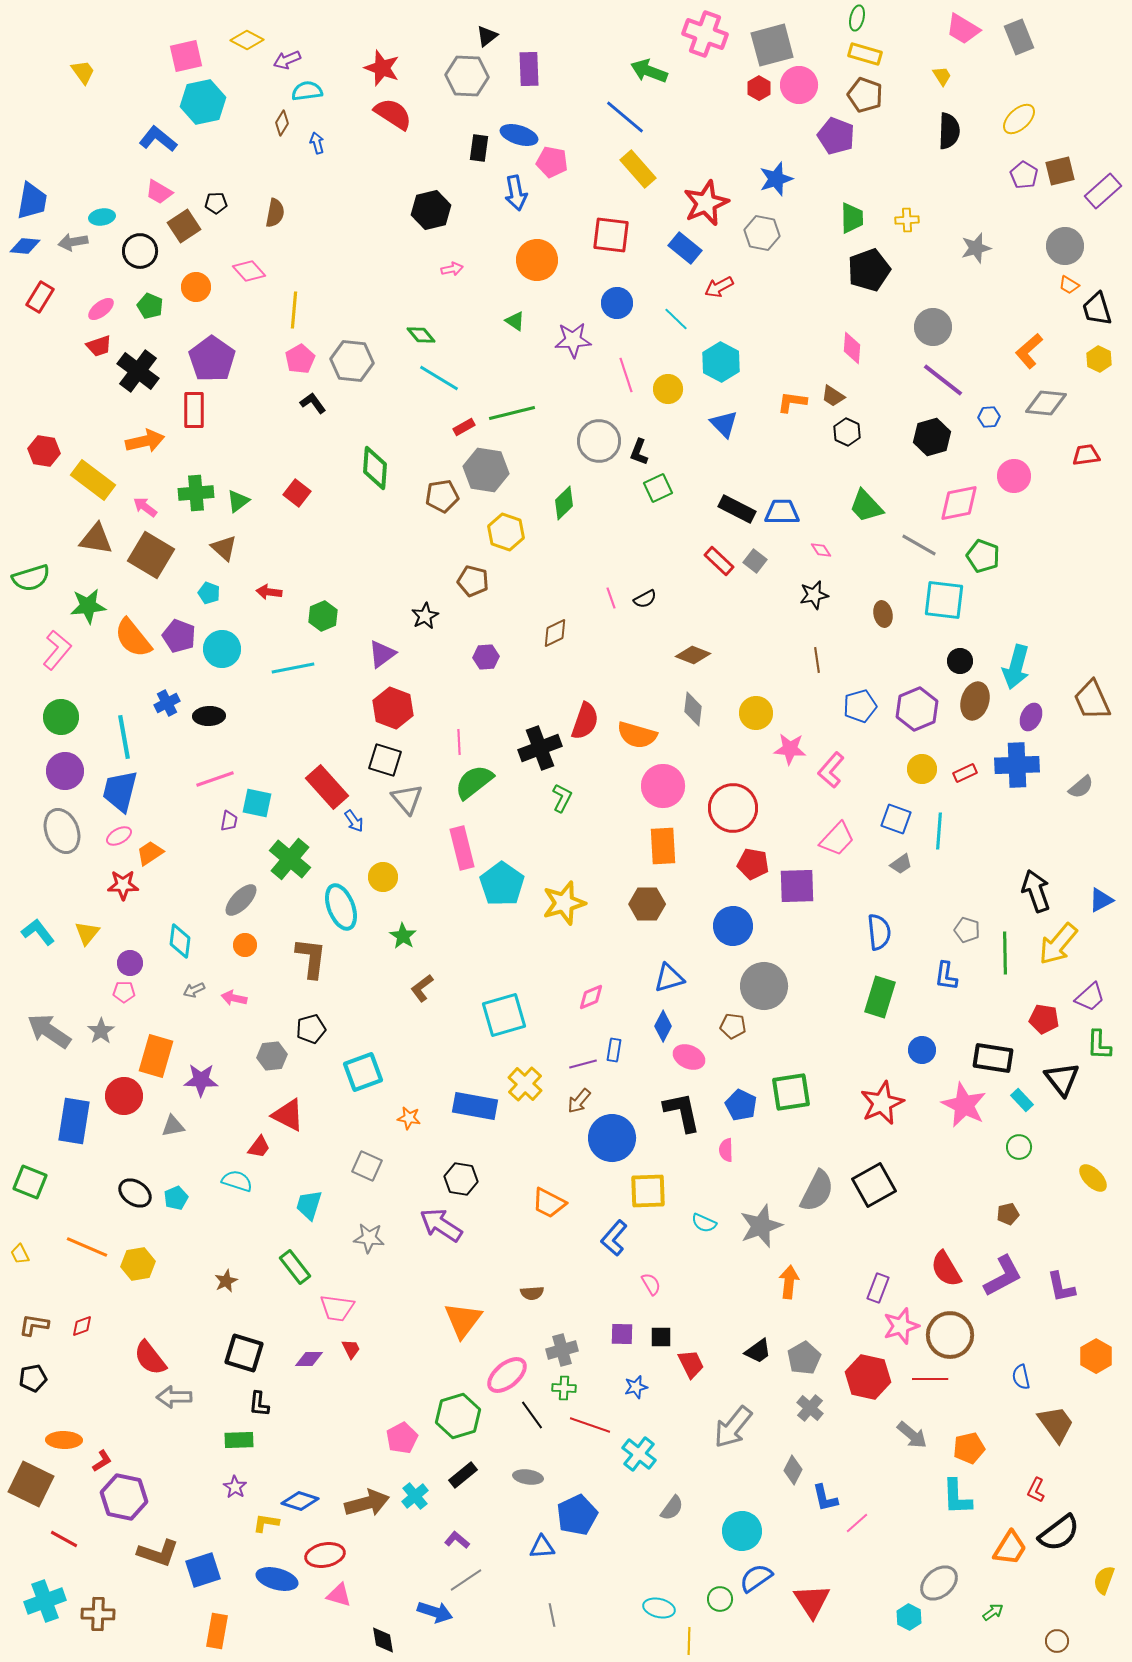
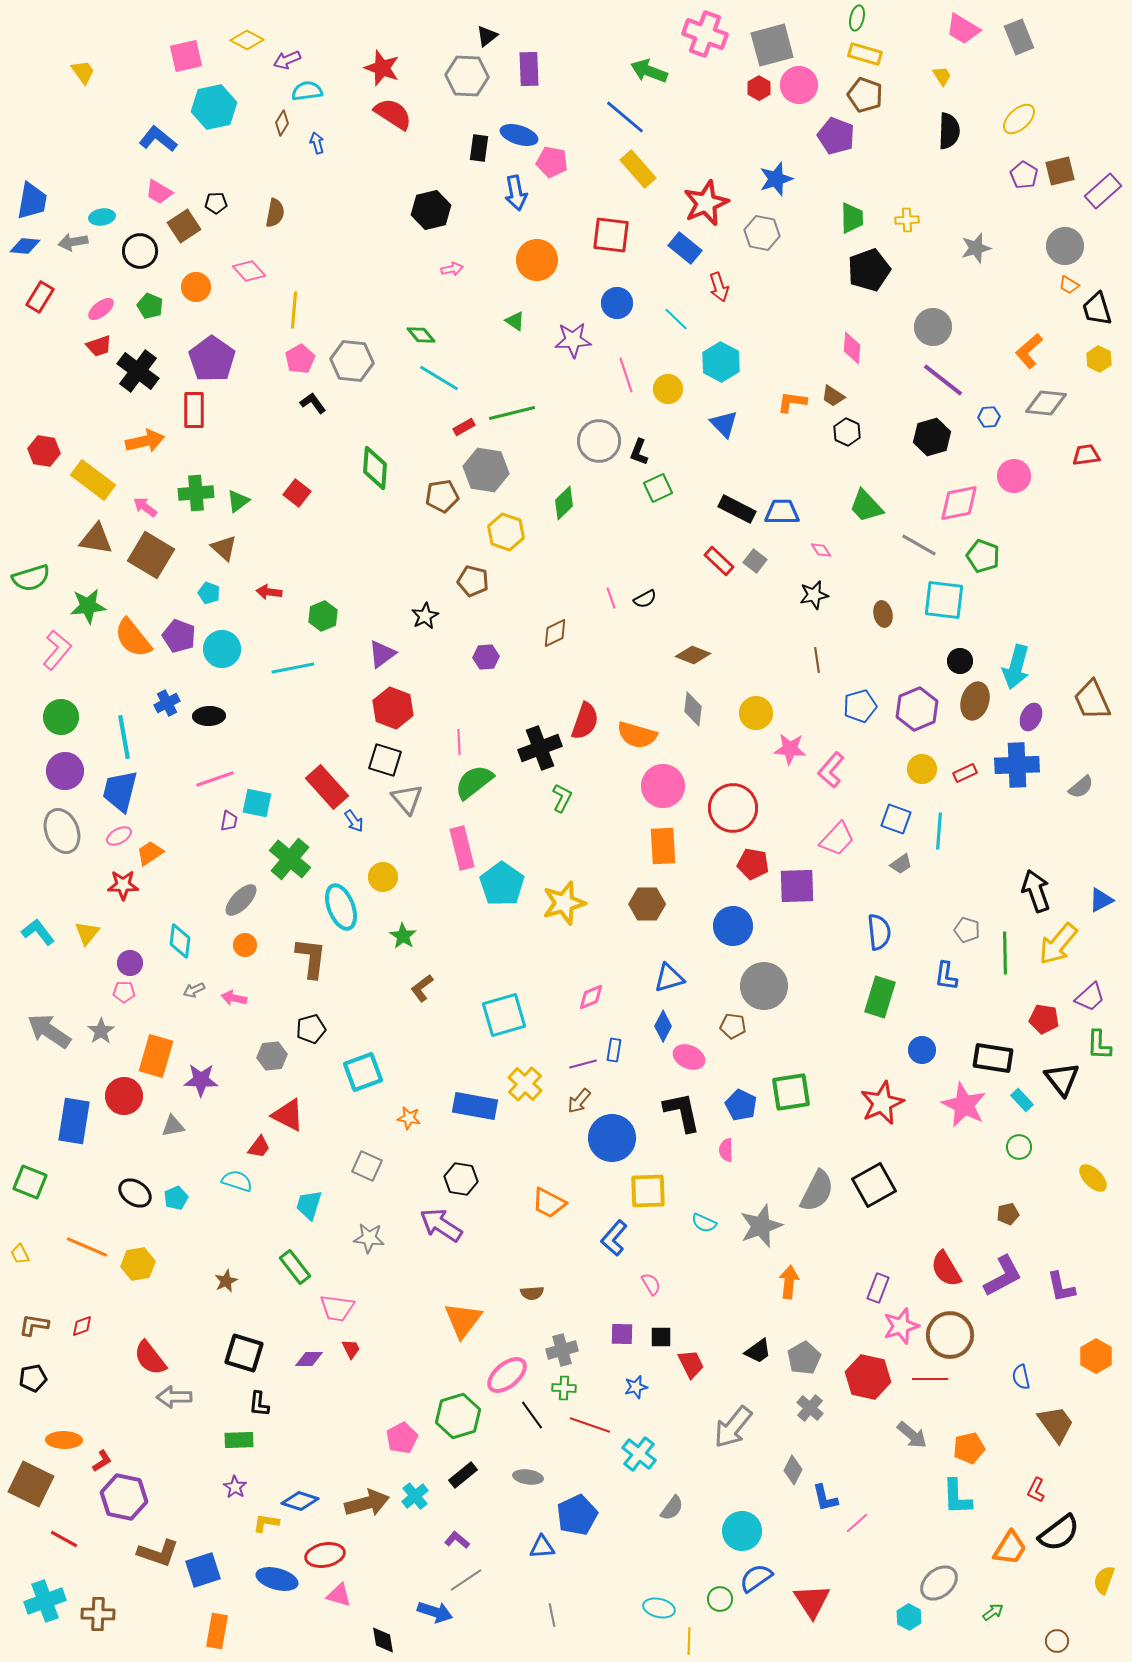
cyan hexagon at (203, 102): moved 11 px right, 5 px down
red arrow at (719, 287): rotated 80 degrees counterclockwise
